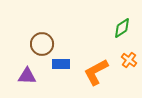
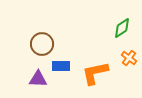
orange cross: moved 2 px up
blue rectangle: moved 2 px down
orange L-shape: moved 1 px left, 1 px down; rotated 16 degrees clockwise
purple triangle: moved 11 px right, 3 px down
